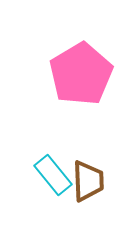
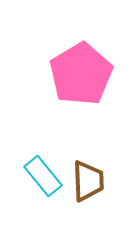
cyan rectangle: moved 10 px left, 1 px down
